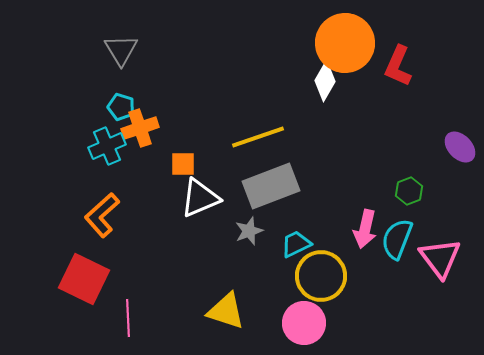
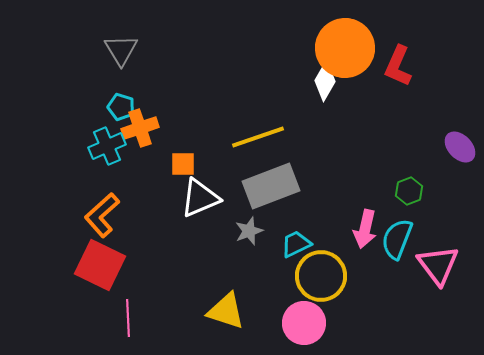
orange circle: moved 5 px down
pink triangle: moved 2 px left, 7 px down
red square: moved 16 px right, 14 px up
